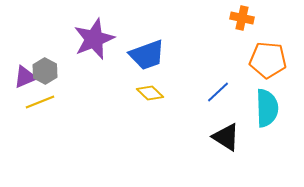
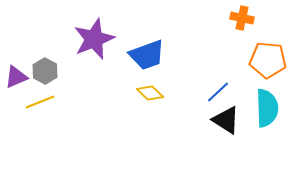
purple triangle: moved 9 px left
black triangle: moved 17 px up
